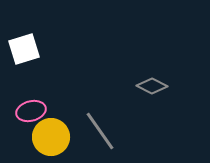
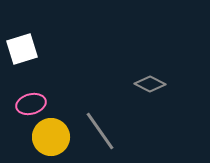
white square: moved 2 px left
gray diamond: moved 2 px left, 2 px up
pink ellipse: moved 7 px up
